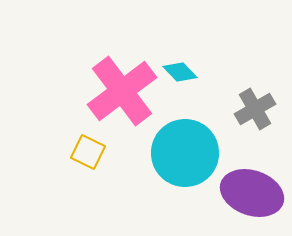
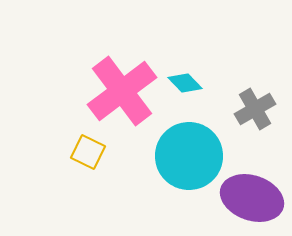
cyan diamond: moved 5 px right, 11 px down
cyan circle: moved 4 px right, 3 px down
purple ellipse: moved 5 px down
